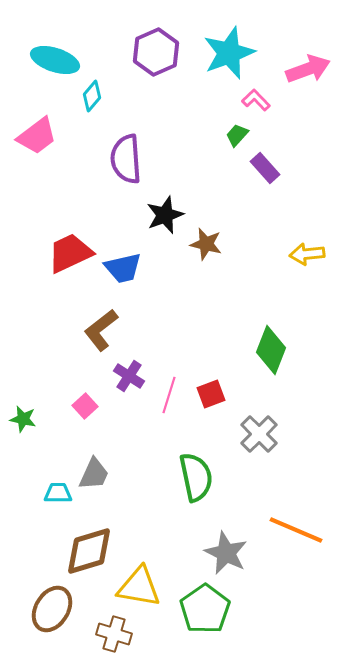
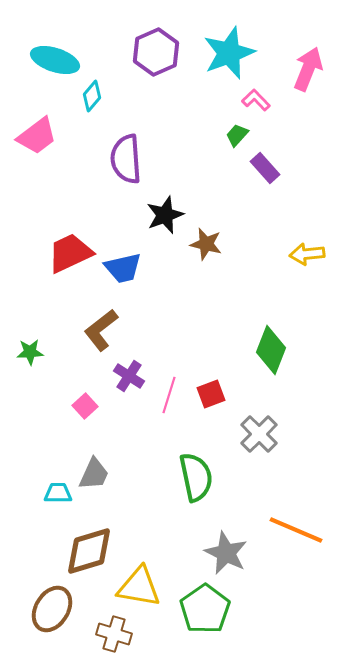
pink arrow: rotated 48 degrees counterclockwise
green star: moved 7 px right, 67 px up; rotated 16 degrees counterclockwise
